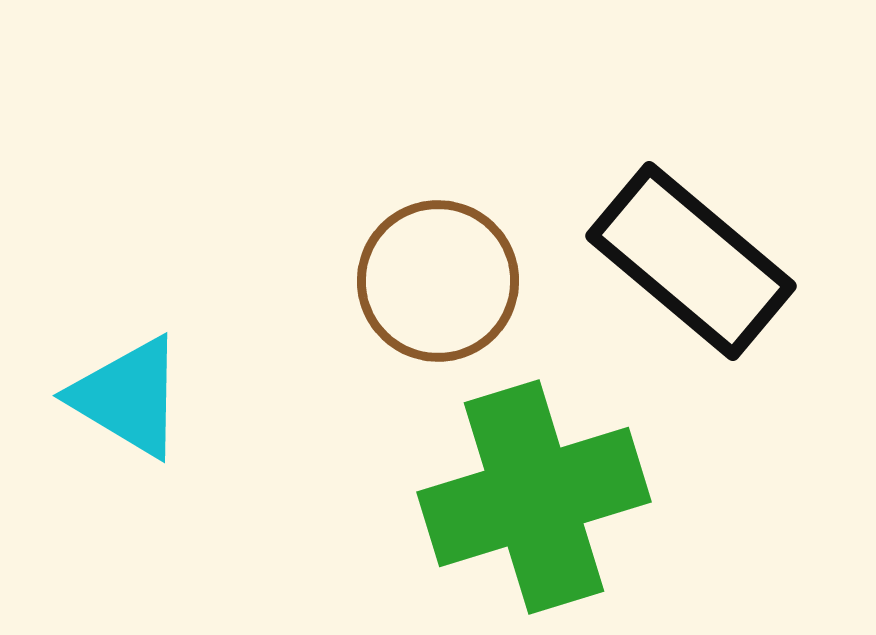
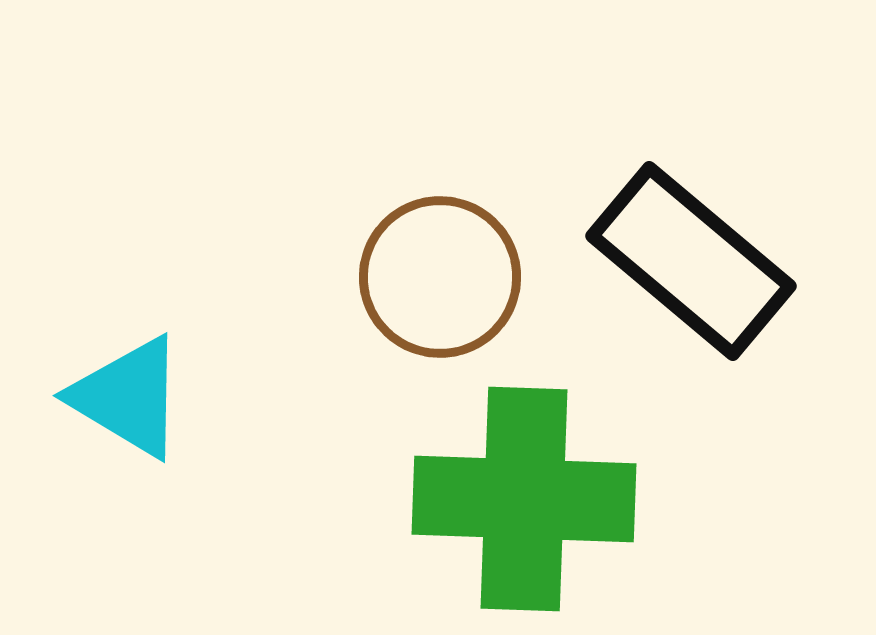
brown circle: moved 2 px right, 4 px up
green cross: moved 10 px left, 2 px down; rotated 19 degrees clockwise
